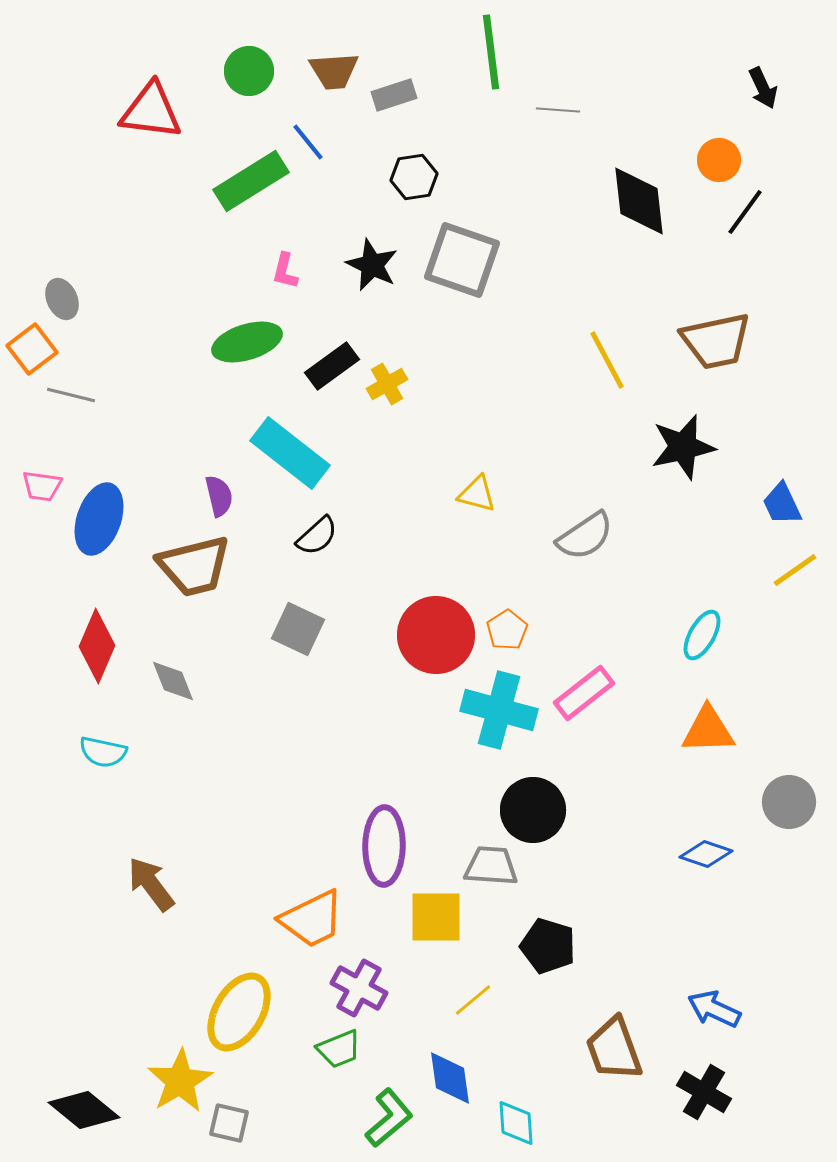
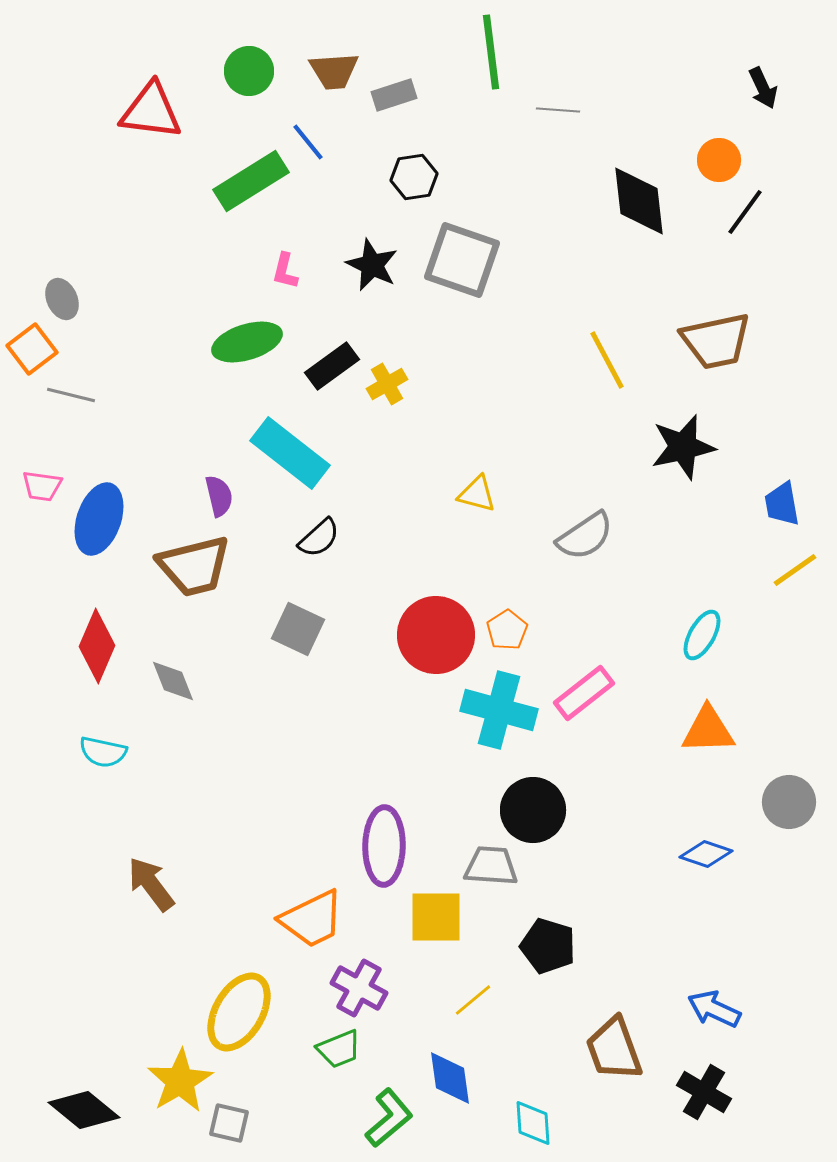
blue trapezoid at (782, 504): rotated 15 degrees clockwise
black semicircle at (317, 536): moved 2 px right, 2 px down
cyan diamond at (516, 1123): moved 17 px right
